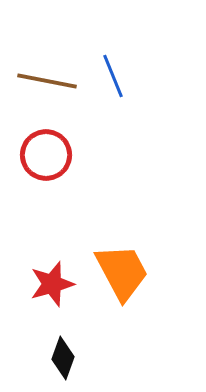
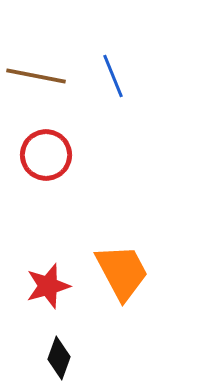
brown line: moved 11 px left, 5 px up
red star: moved 4 px left, 2 px down
black diamond: moved 4 px left
